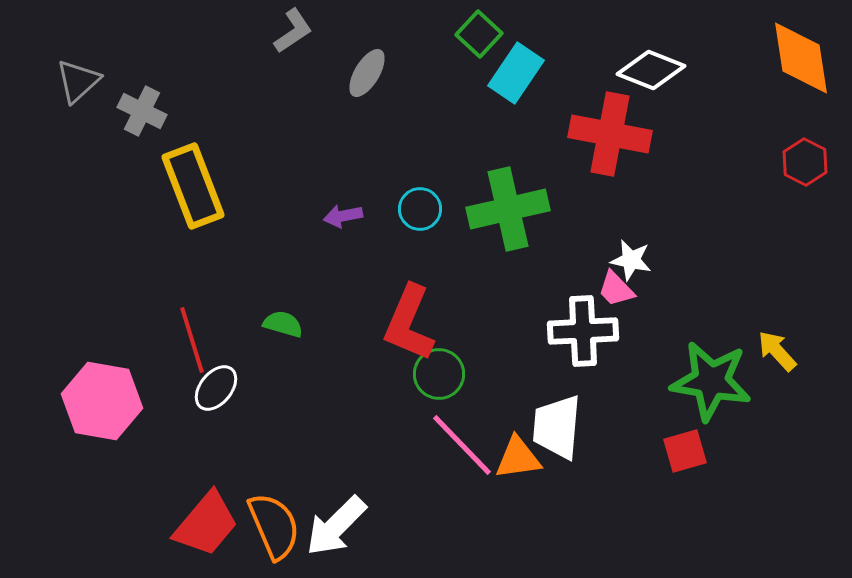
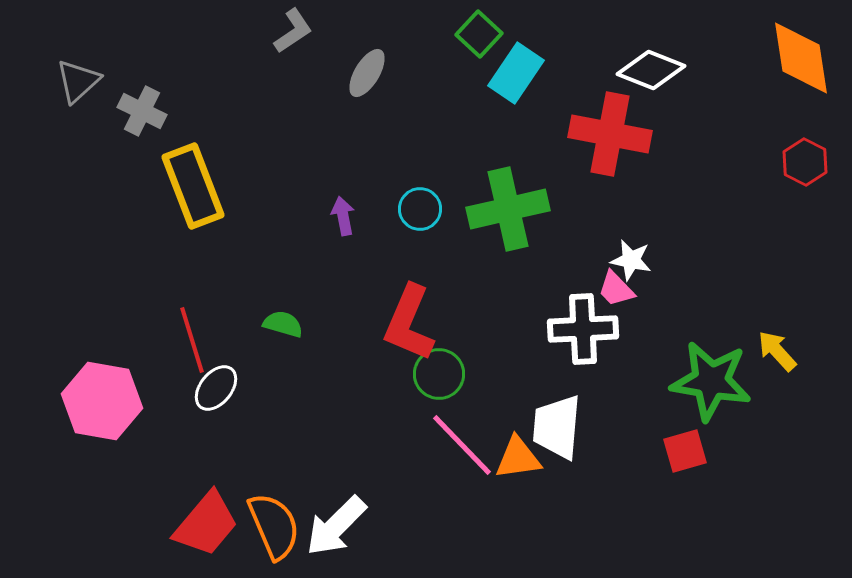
purple arrow: rotated 90 degrees clockwise
white cross: moved 2 px up
